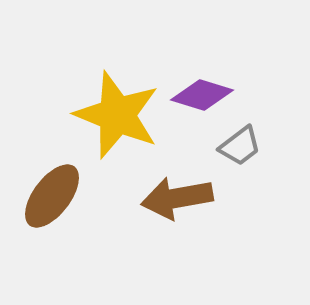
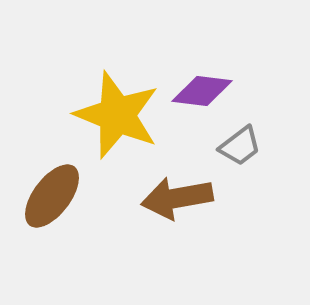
purple diamond: moved 4 px up; rotated 10 degrees counterclockwise
